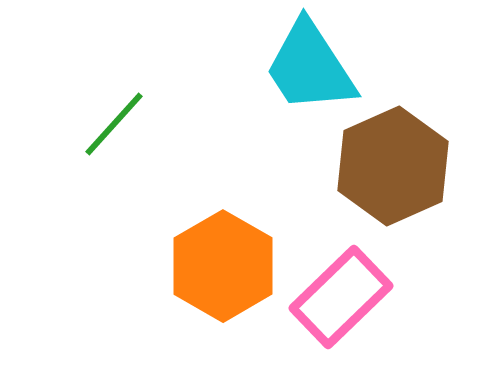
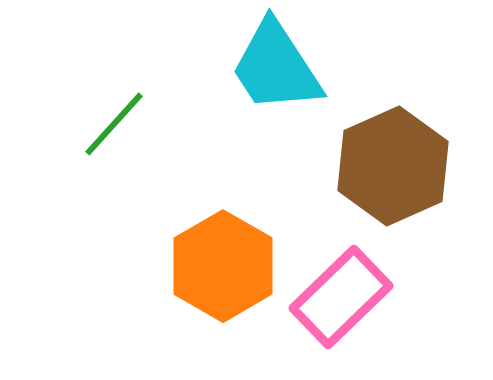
cyan trapezoid: moved 34 px left
